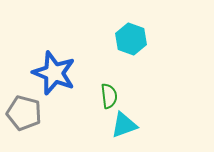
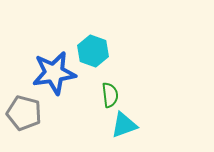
cyan hexagon: moved 38 px left, 12 px down
blue star: rotated 30 degrees counterclockwise
green semicircle: moved 1 px right, 1 px up
